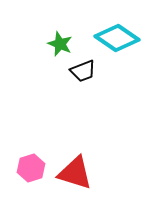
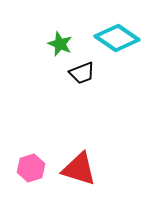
black trapezoid: moved 1 px left, 2 px down
red triangle: moved 4 px right, 4 px up
